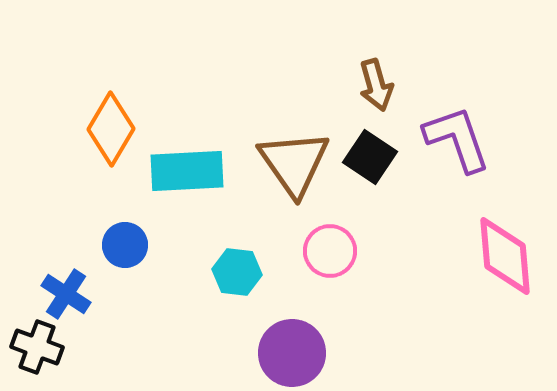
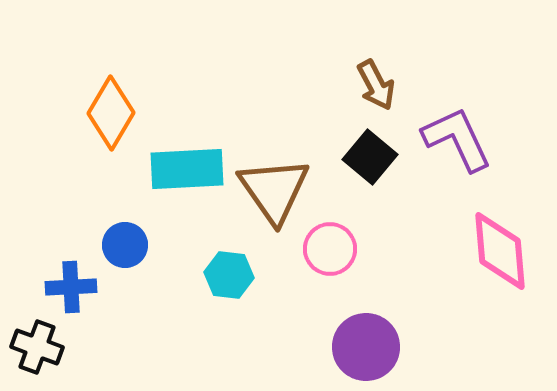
brown arrow: rotated 12 degrees counterclockwise
orange diamond: moved 16 px up
purple L-shape: rotated 6 degrees counterclockwise
black square: rotated 6 degrees clockwise
brown triangle: moved 20 px left, 27 px down
cyan rectangle: moved 2 px up
pink circle: moved 2 px up
pink diamond: moved 5 px left, 5 px up
cyan hexagon: moved 8 px left, 3 px down
blue cross: moved 5 px right, 7 px up; rotated 36 degrees counterclockwise
purple circle: moved 74 px right, 6 px up
